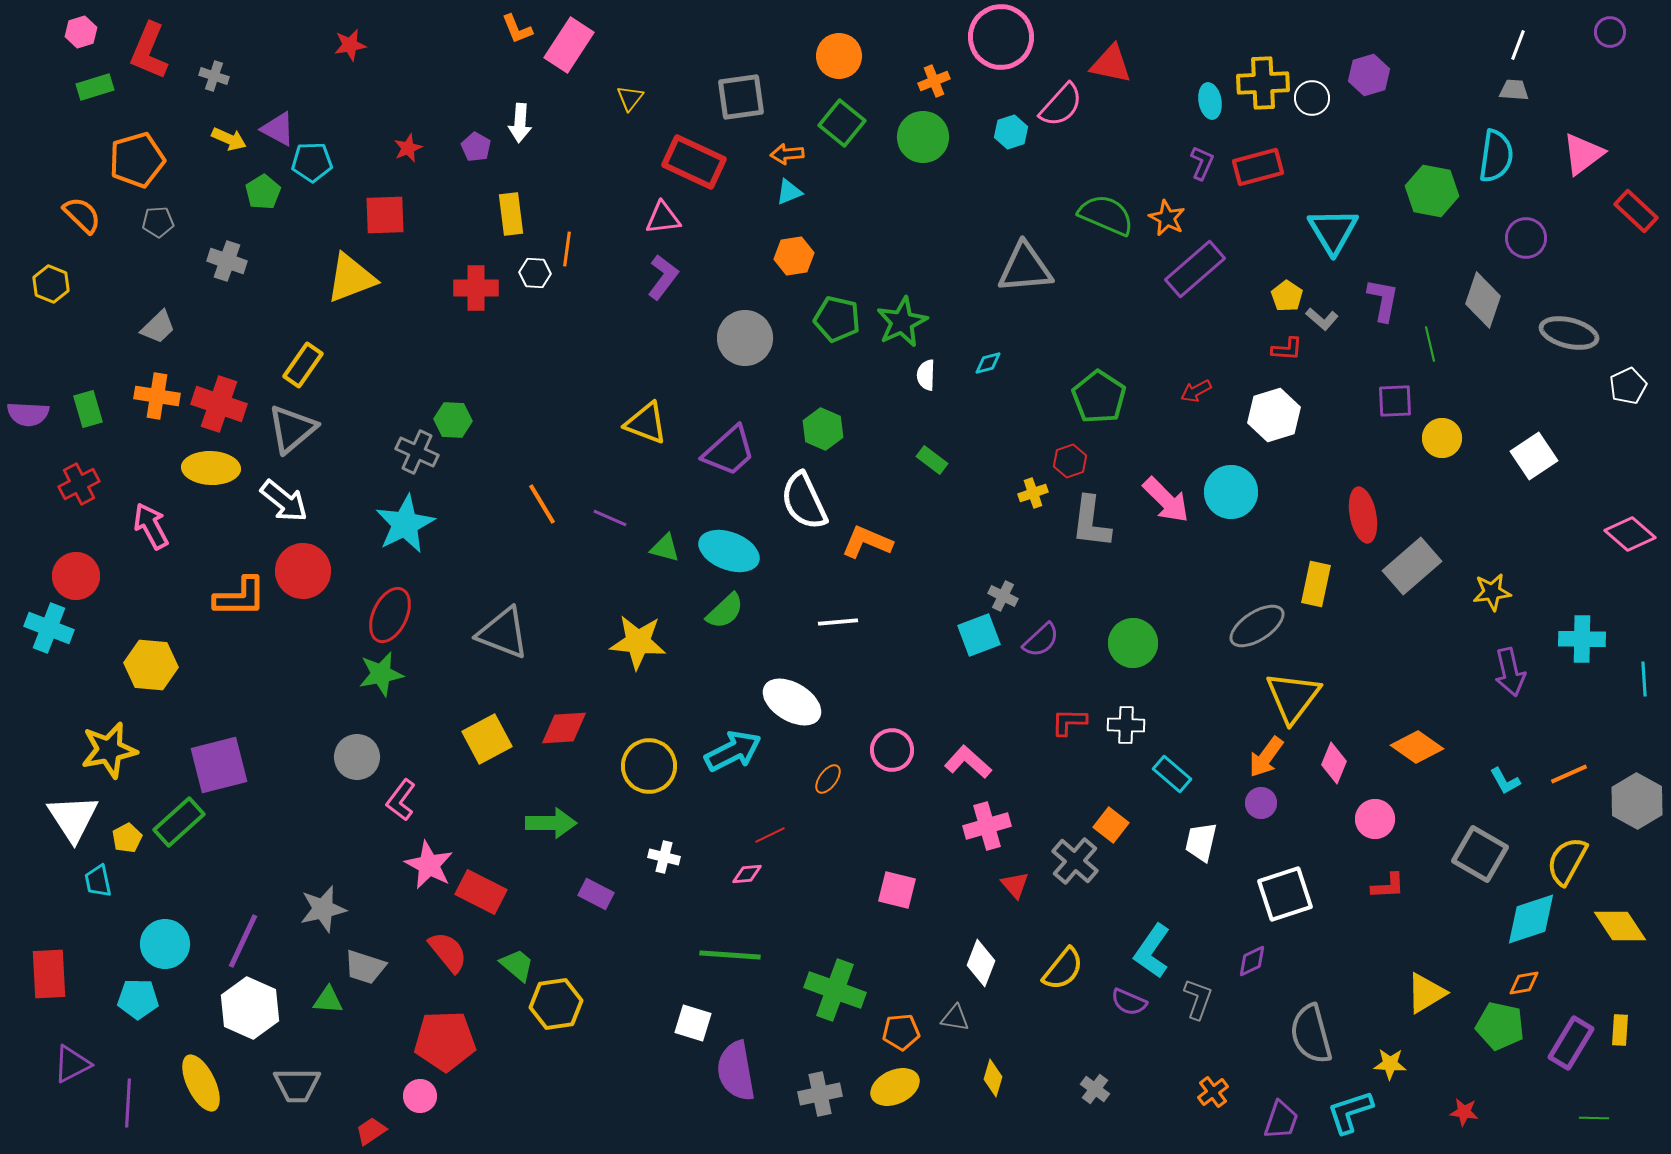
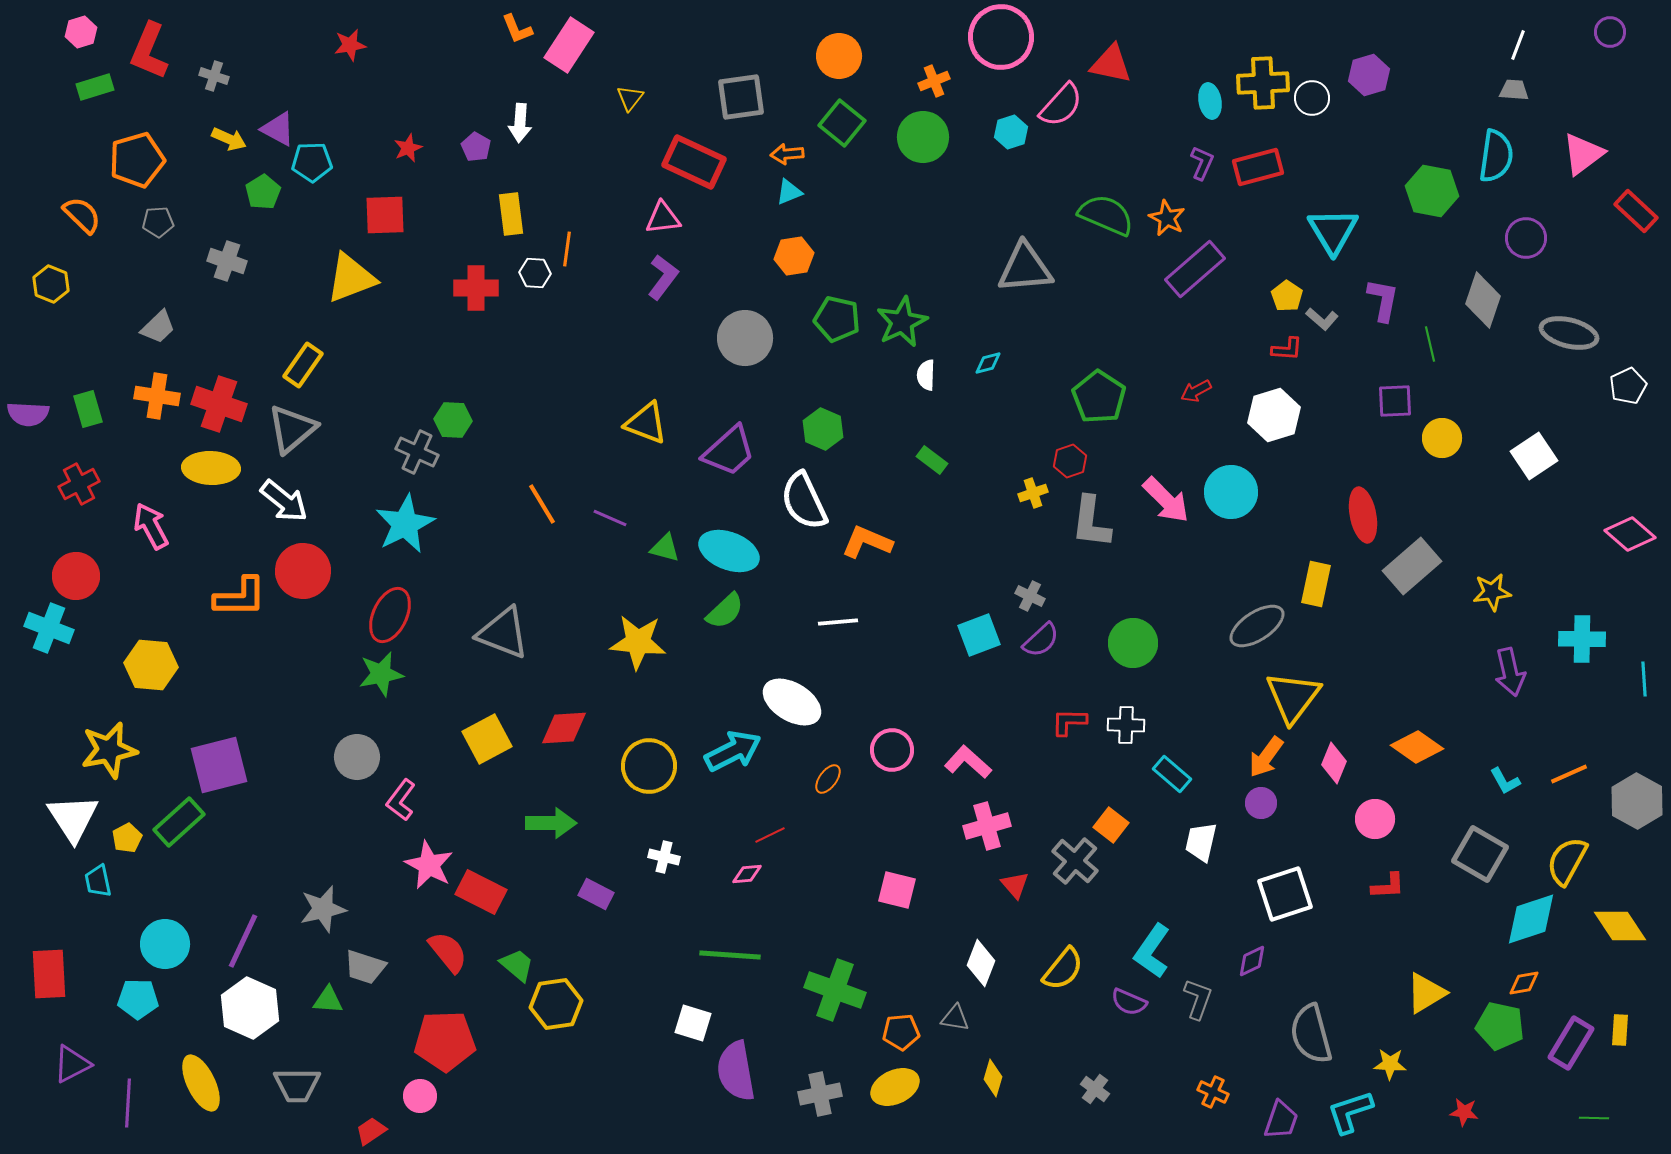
gray cross at (1003, 596): moved 27 px right
orange cross at (1213, 1092): rotated 28 degrees counterclockwise
